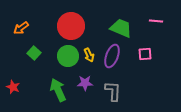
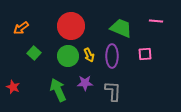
purple ellipse: rotated 20 degrees counterclockwise
